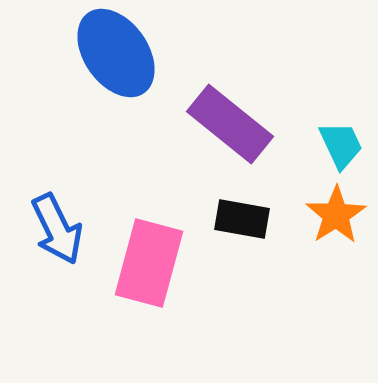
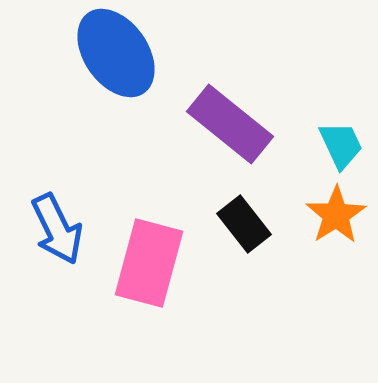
black rectangle: moved 2 px right, 5 px down; rotated 42 degrees clockwise
